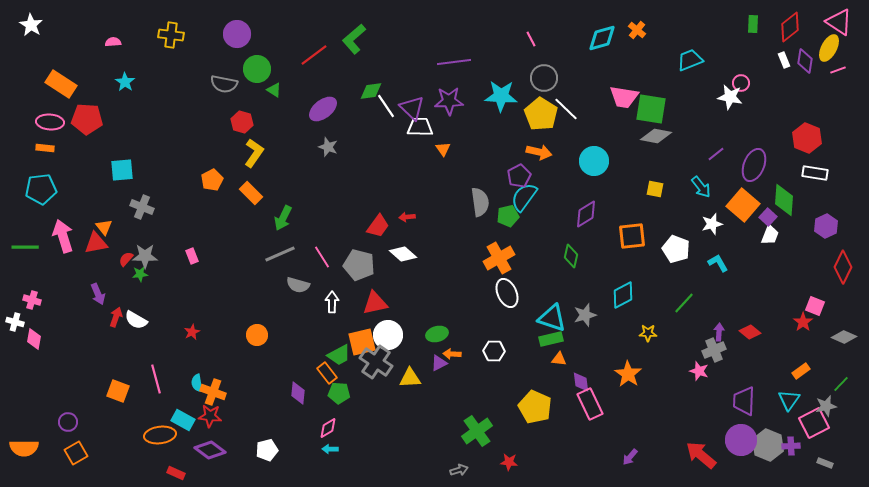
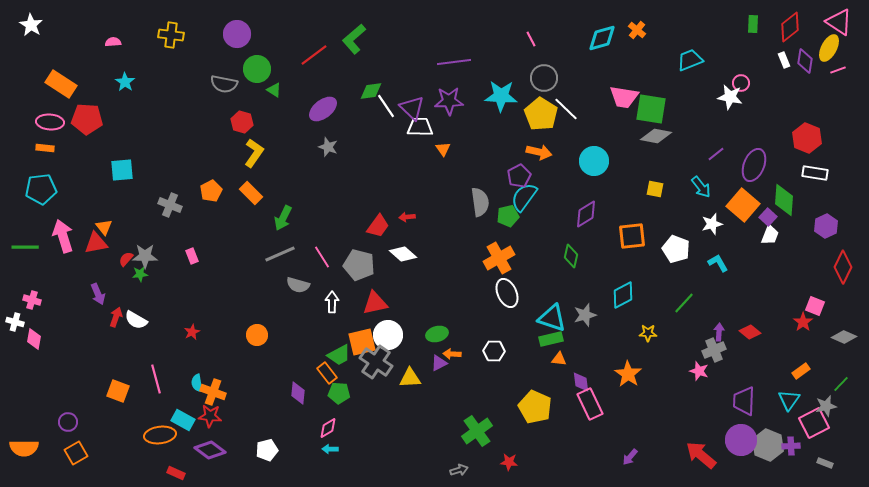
orange pentagon at (212, 180): moved 1 px left, 11 px down
gray cross at (142, 207): moved 28 px right, 2 px up
